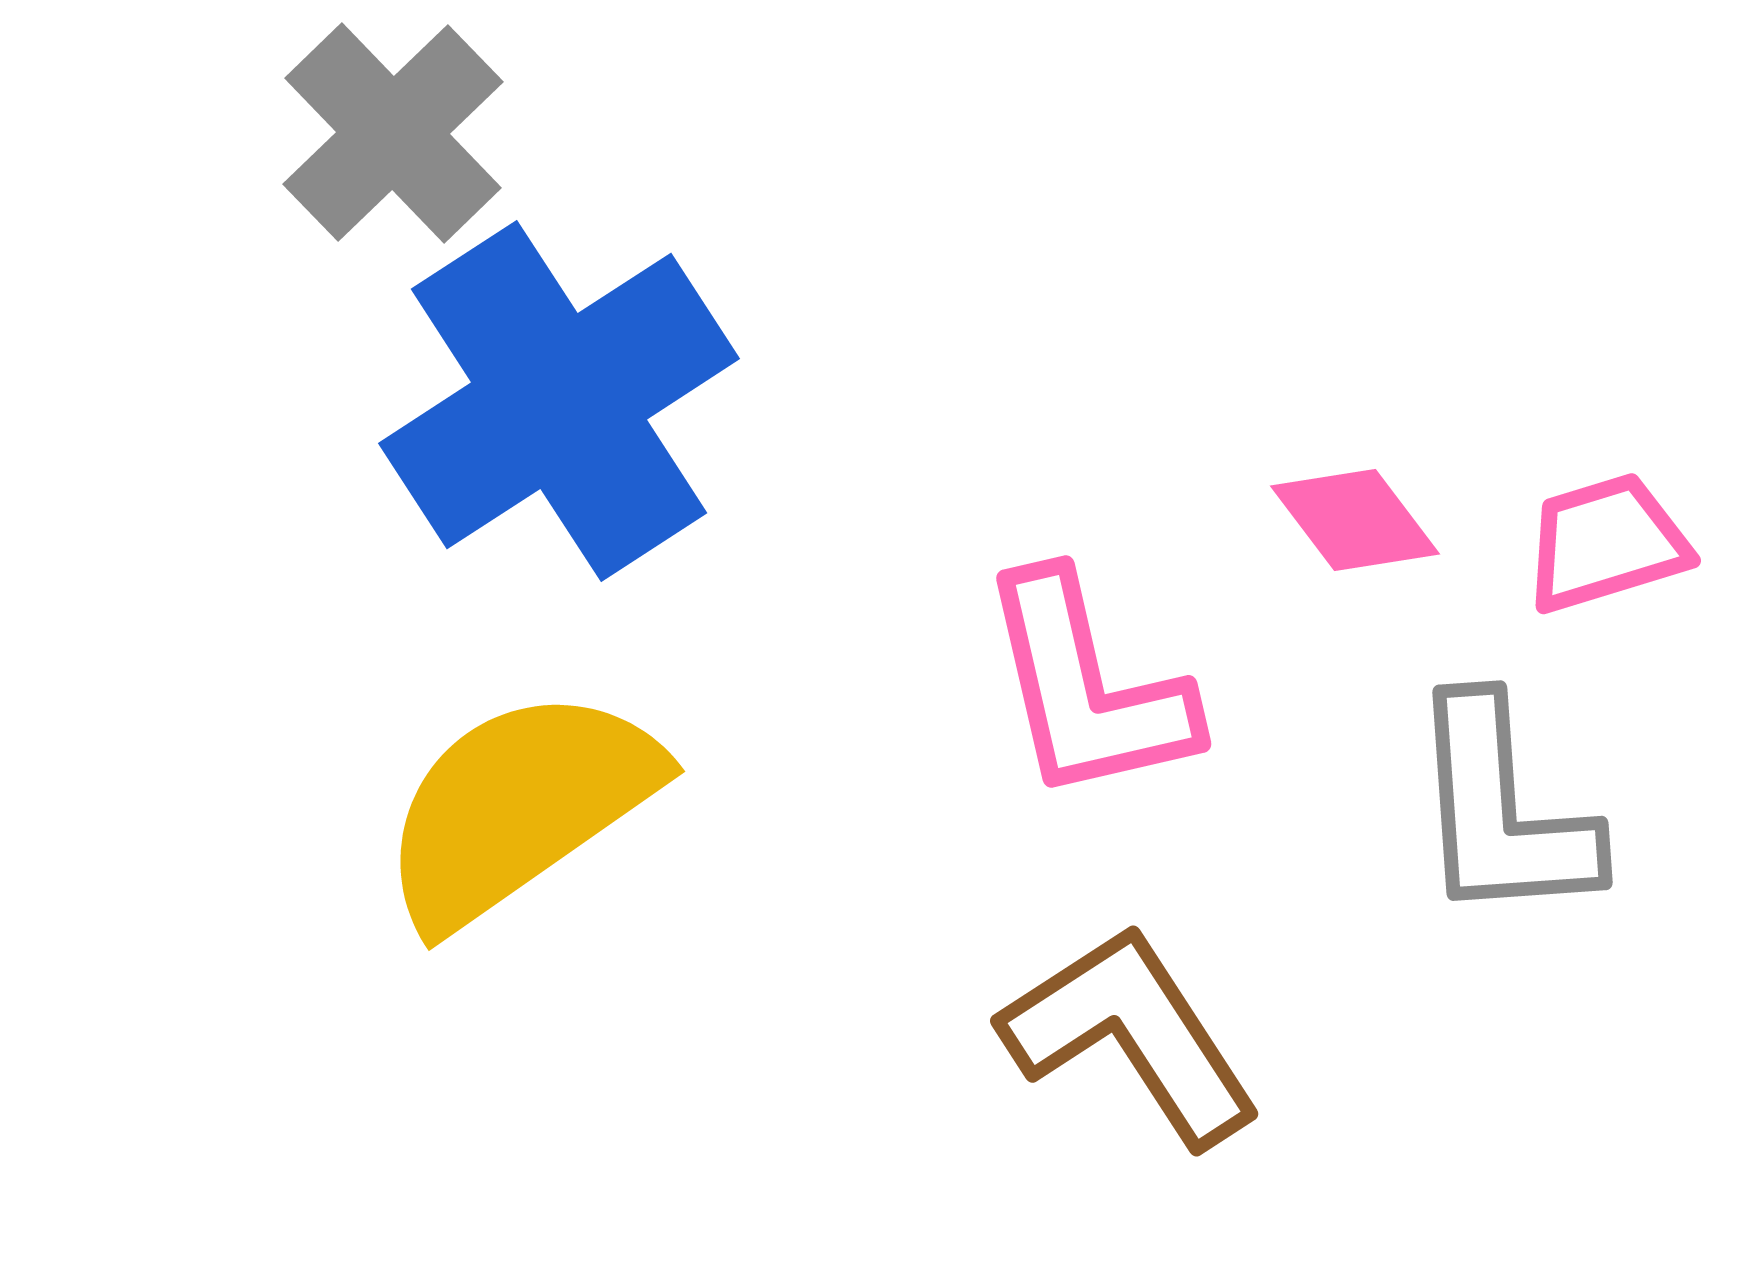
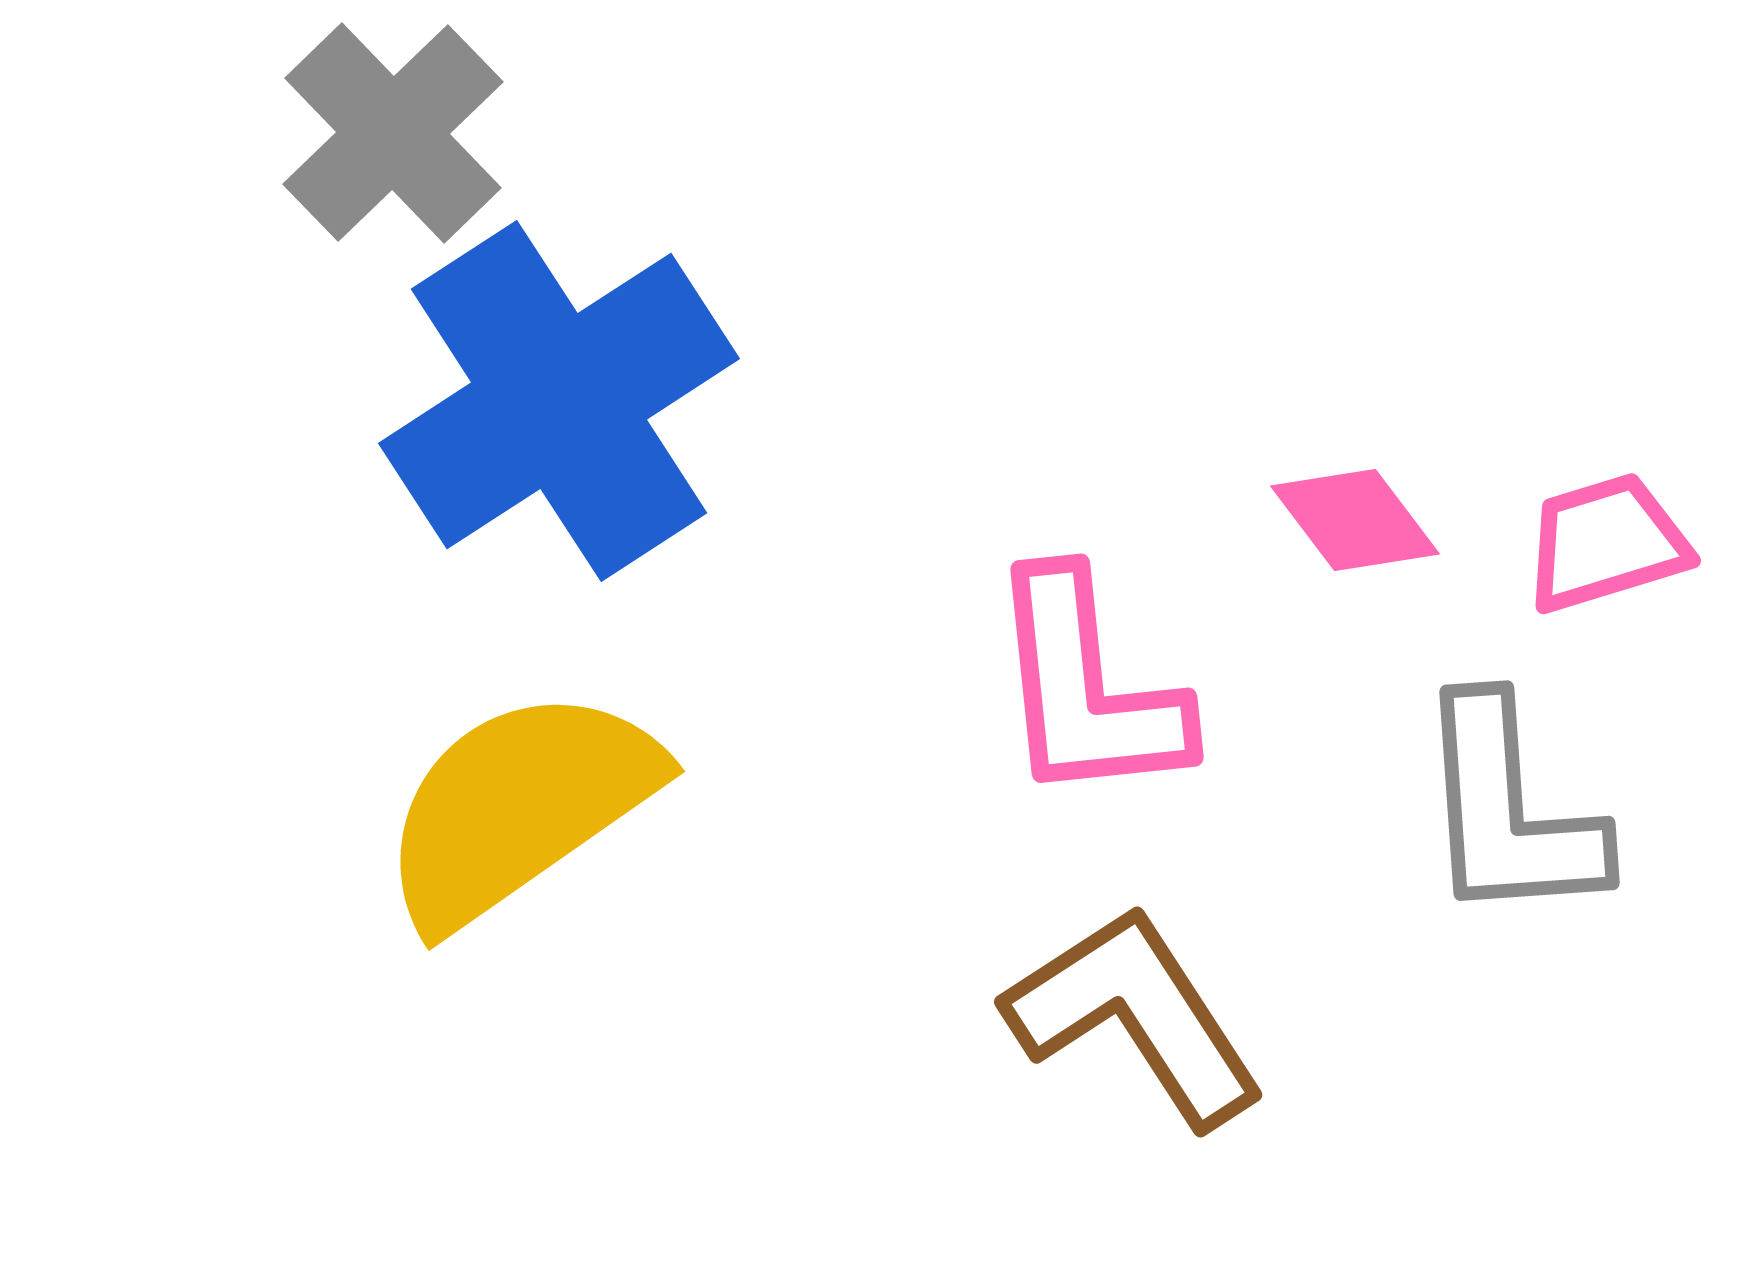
pink L-shape: rotated 7 degrees clockwise
gray L-shape: moved 7 px right
brown L-shape: moved 4 px right, 19 px up
